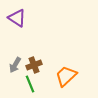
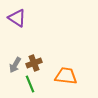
brown cross: moved 2 px up
orange trapezoid: rotated 50 degrees clockwise
